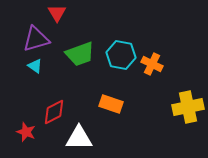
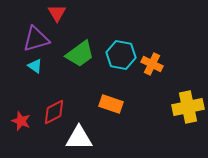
green trapezoid: rotated 16 degrees counterclockwise
red star: moved 5 px left, 11 px up
